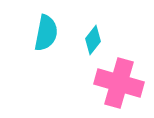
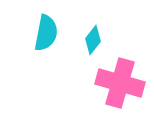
pink cross: moved 1 px right
